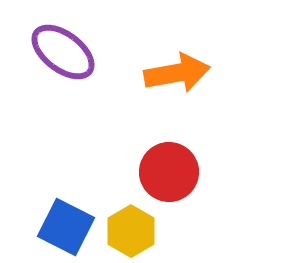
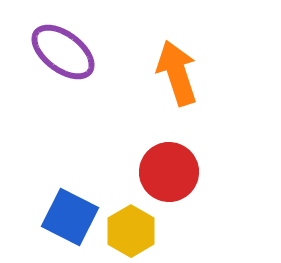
orange arrow: rotated 98 degrees counterclockwise
blue square: moved 4 px right, 10 px up
